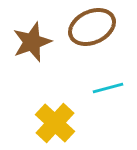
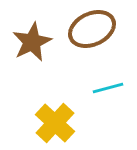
brown ellipse: moved 2 px down
brown star: rotated 6 degrees counterclockwise
